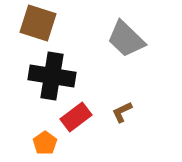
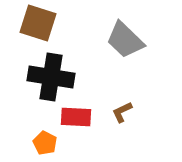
gray trapezoid: moved 1 px left, 1 px down
black cross: moved 1 px left, 1 px down
red rectangle: rotated 40 degrees clockwise
orange pentagon: rotated 10 degrees counterclockwise
